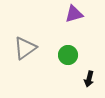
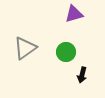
green circle: moved 2 px left, 3 px up
black arrow: moved 7 px left, 4 px up
